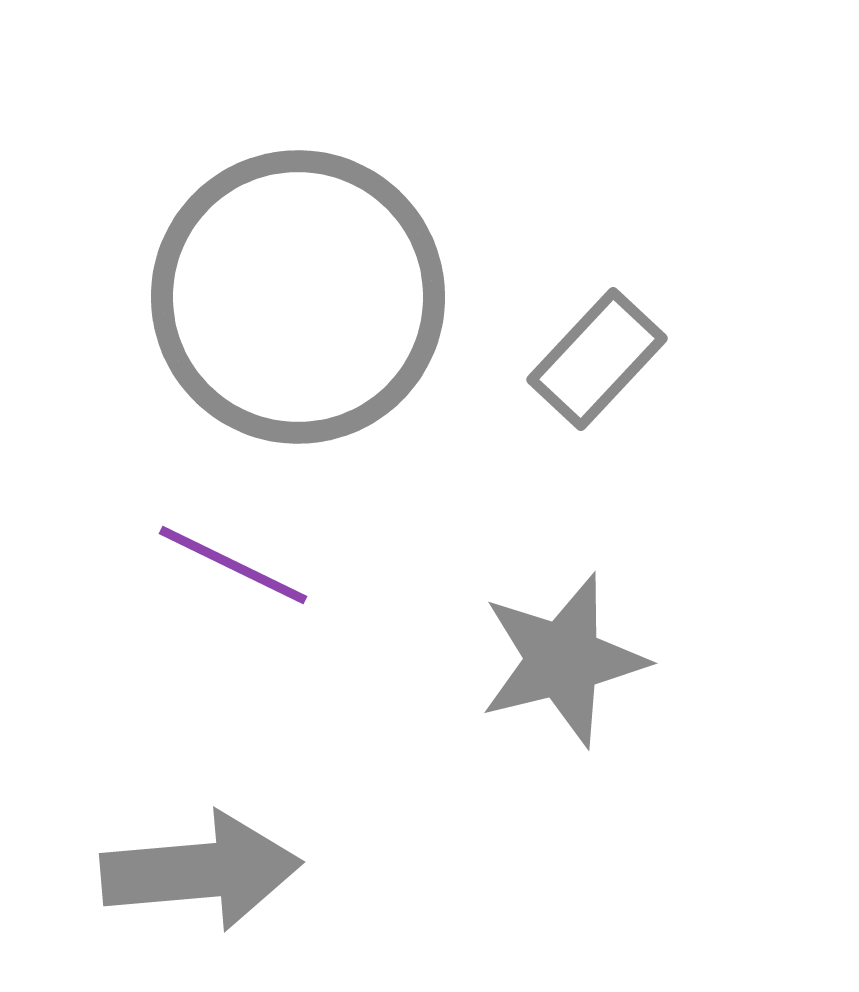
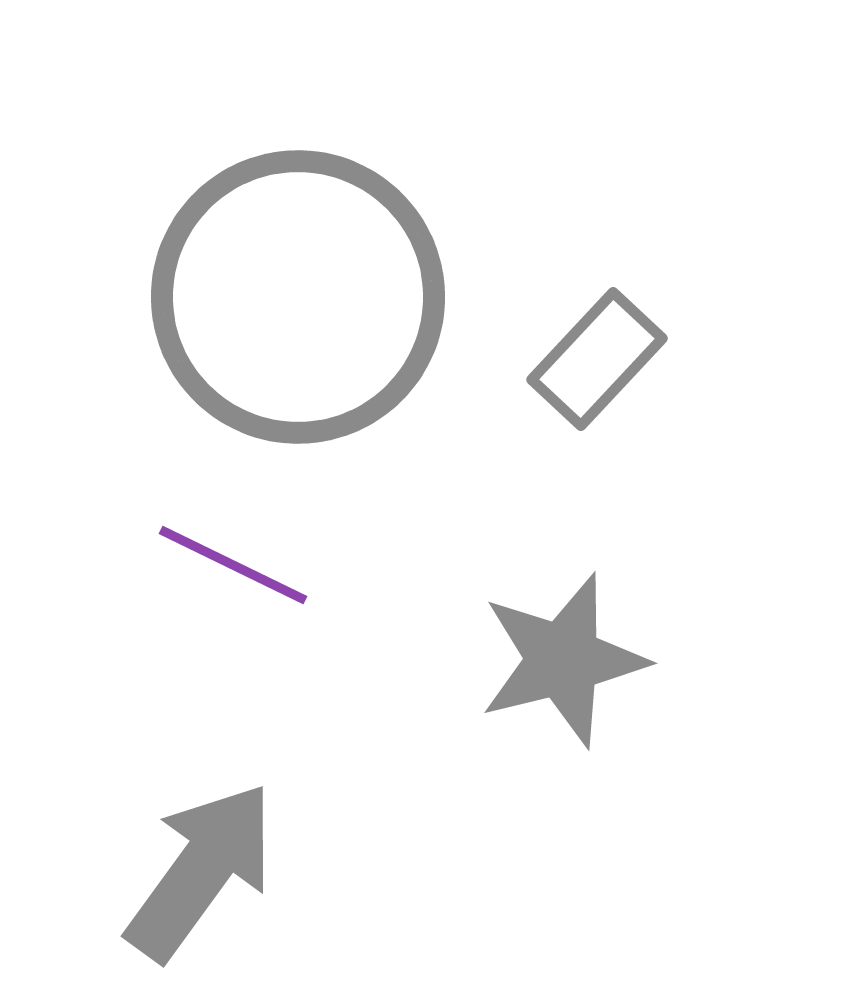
gray arrow: rotated 49 degrees counterclockwise
